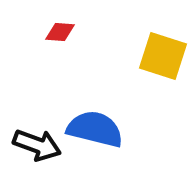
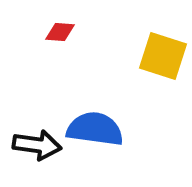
blue semicircle: rotated 6 degrees counterclockwise
black arrow: rotated 12 degrees counterclockwise
